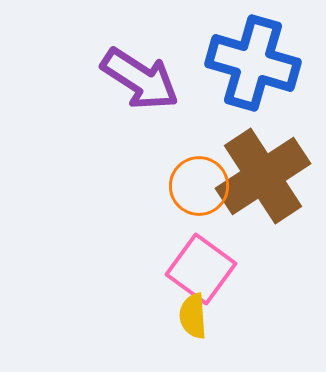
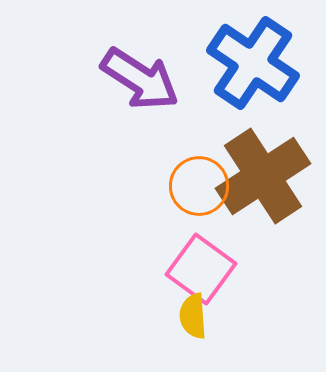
blue cross: rotated 18 degrees clockwise
